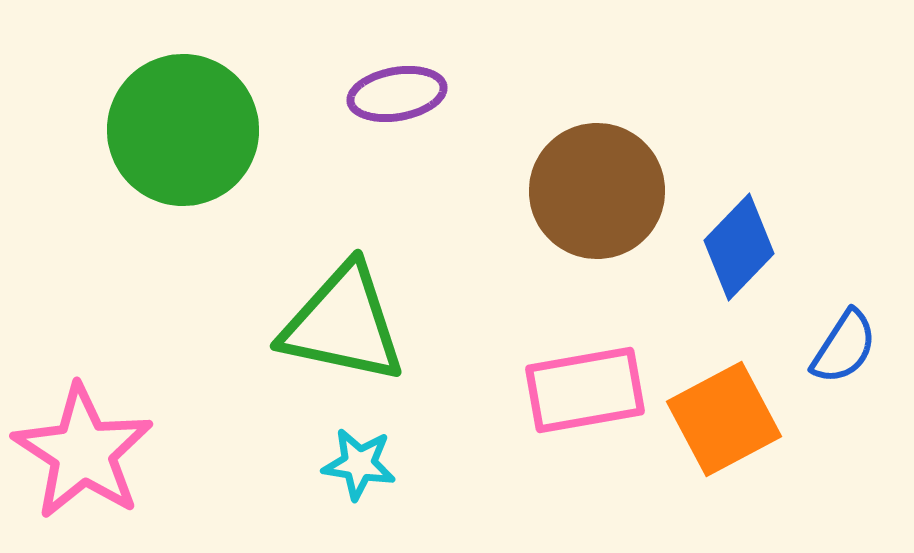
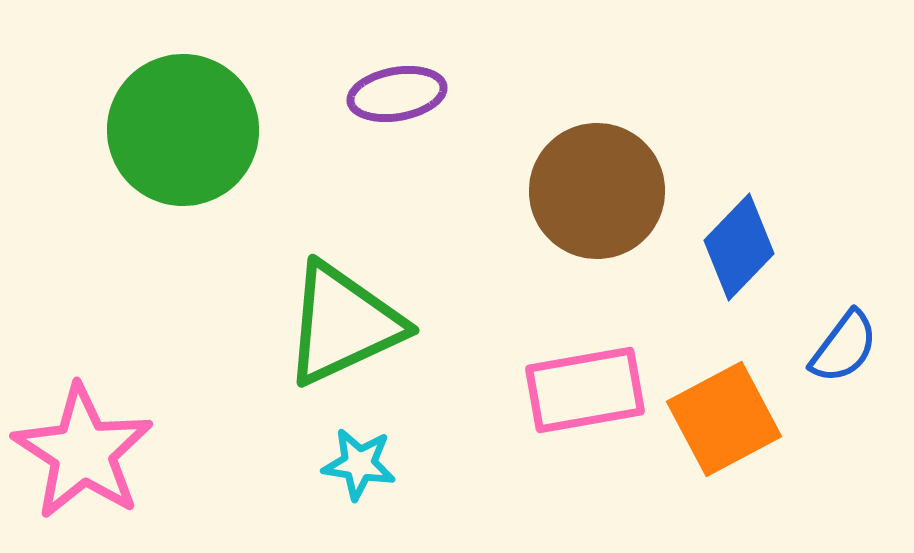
green triangle: rotated 37 degrees counterclockwise
blue semicircle: rotated 4 degrees clockwise
